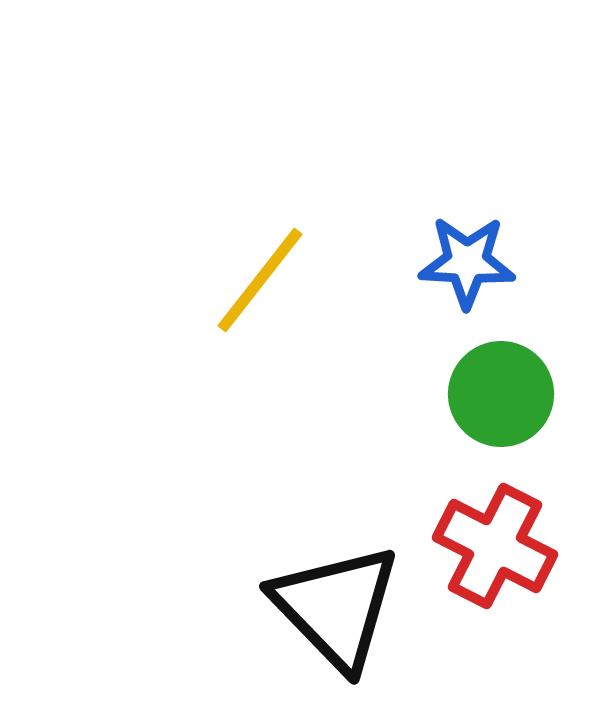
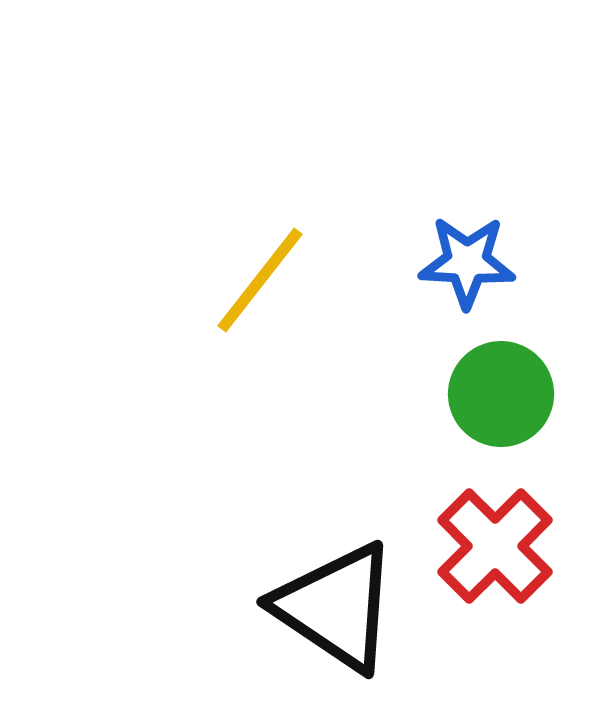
red cross: rotated 18 degrees clockwise
black triangle: rotated 12 degrees counterclockwise
